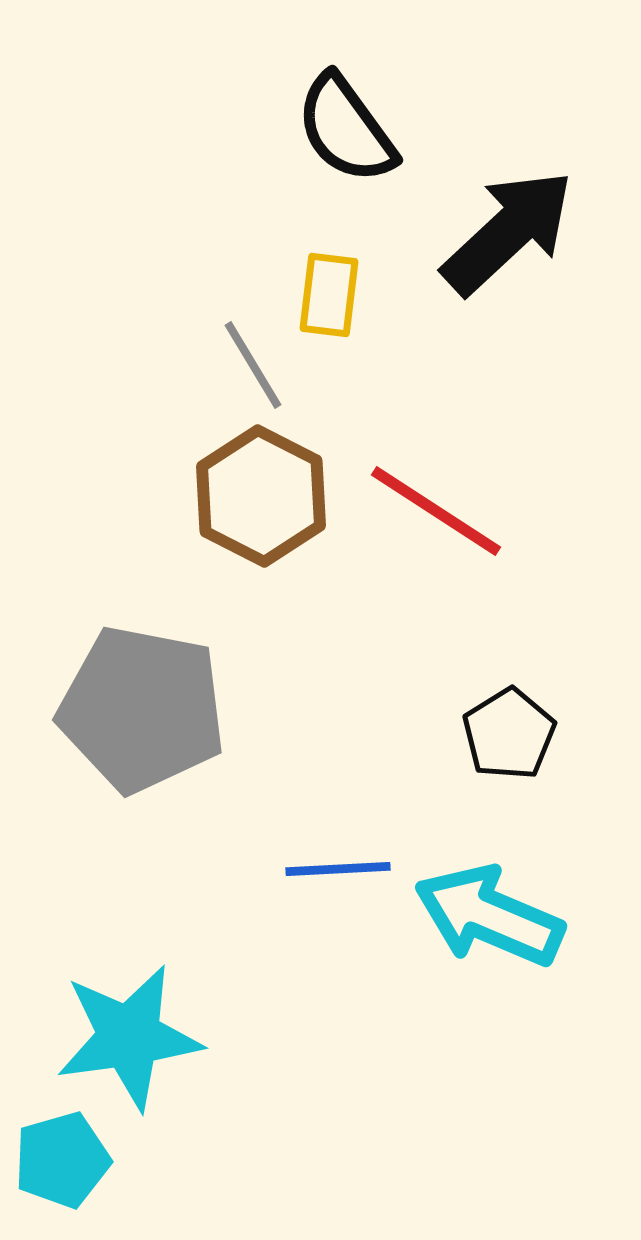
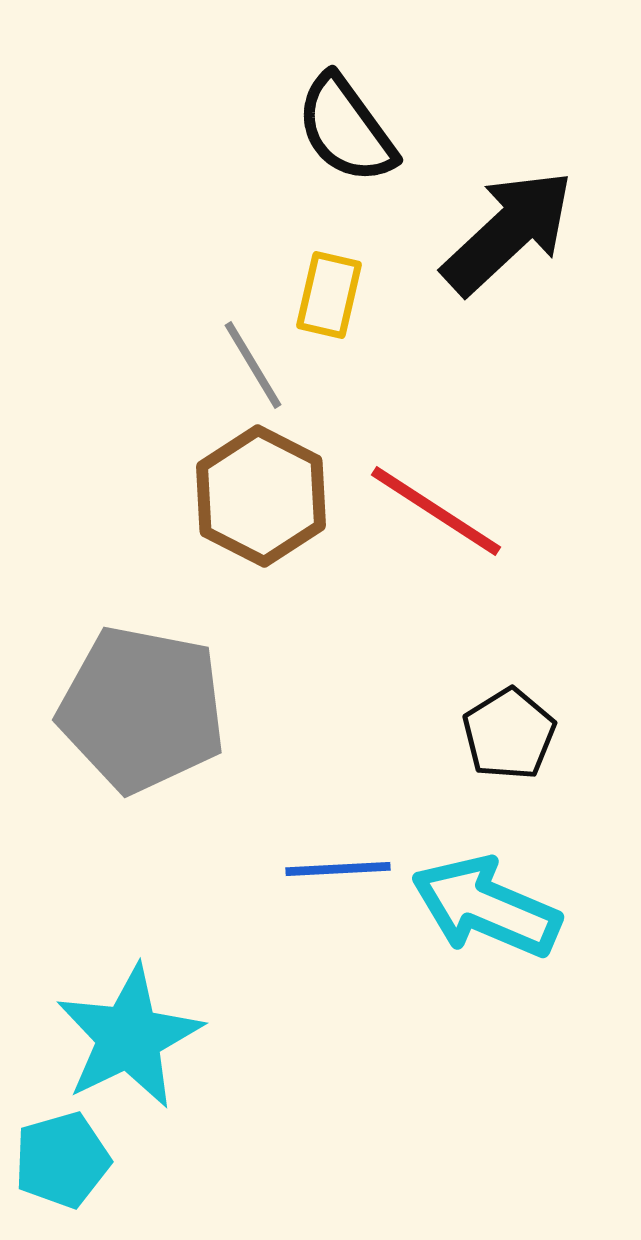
yellow rectangle: rotated 6 degrees clockwise
cyan arrow: moved 3 px left, 9 px up
cyan star: rotated 18 degrees counterclockwise
